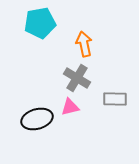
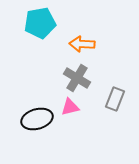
orange arrow: moved 2 px left; rotated 75 degrees counterclockwise
gray rectangle: rotated 70 degrees counterclockwise
